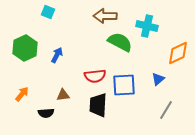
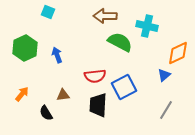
blue arrow: rotated 49 degrees counterclockwise
blue triangle: moved 6 px right, 4 px up
blue square: moved 2 px down; rotated 25 degrees counterclockwise
black semicircle: rotated 63 degrees clockwise
